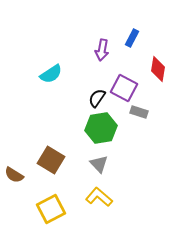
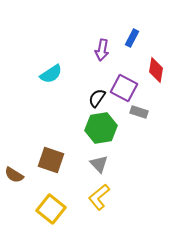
red diamond: moved 2 px left, 1 px down
brown square: rotated 12 degrees counterclockwise
yellow L-shape: rotated 80 degrees counterclockwise
yellow square: rotated 24 degrees counterclockwise
